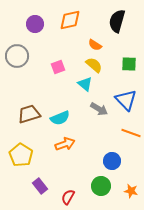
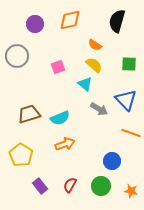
red semicircle: moved 2 px right, 12 px up
